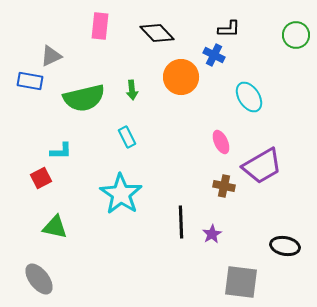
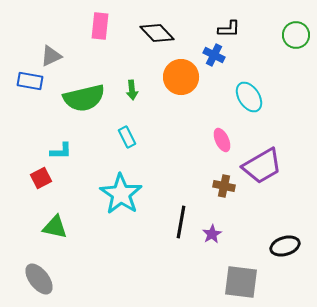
pink ellipse: moved 1 px right, 2 px up
black line: rotated 12 degrees clockwise
black ellipse: rotated 28 degrees counterclockwise
